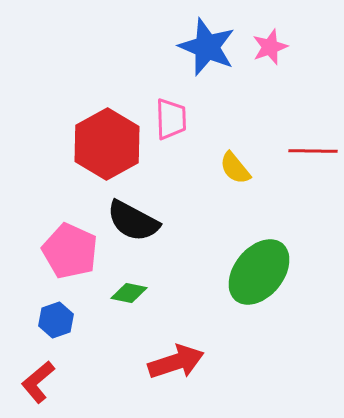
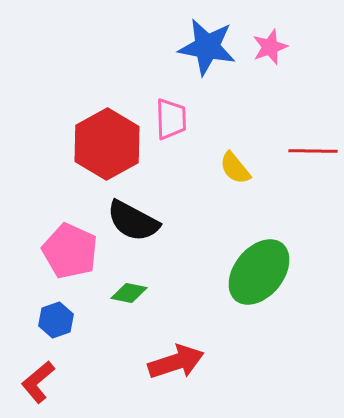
blue star: rotated 12 degrees counterclockwise
